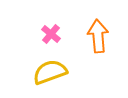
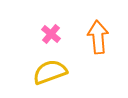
orange arrow: moved 1 px down
